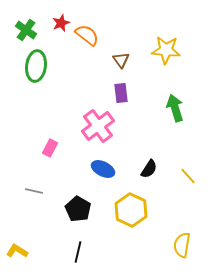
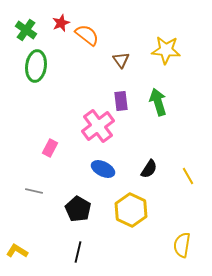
purple rectangle: moved 8 px down
green arrow: moved 17 px left, 6 px up
yellow line: rotated 12 degrees clockwise
